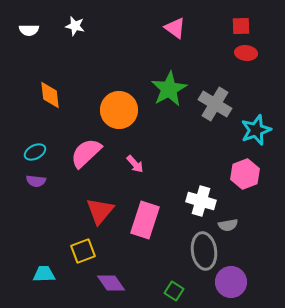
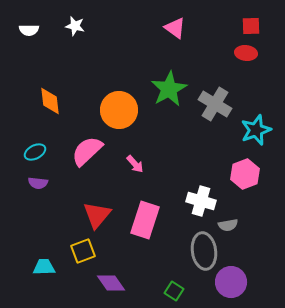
red square: moved 10 px right
orange diamond: moved 6 px down
pink semicircle: moved 1 px right, 2 px up
purple semicircle: moved 2 px right, 2 px down
red triangle: moved 3 px left, 4 px down
cyan trapezoid: moved 7 px up
